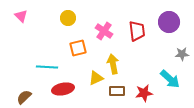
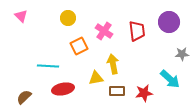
orange square: moved 1 px right, 2 px up; rotated 12 degrees counterclockwise
cyan line: moved 1 px right, 1 px up
yellow triangle: rotated 14 degrees clockwise
